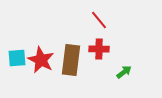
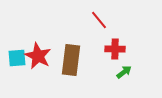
red cross: moved 16 px right
red star: moved 3 px left, 4 px up
